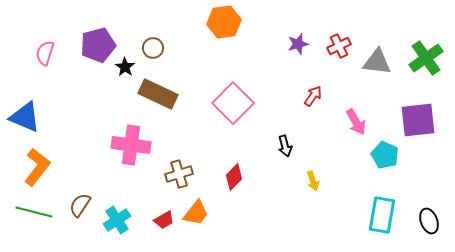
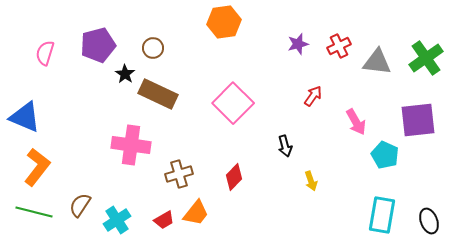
black star: moved 7 px down
yellow arrow: moved 2 px left
